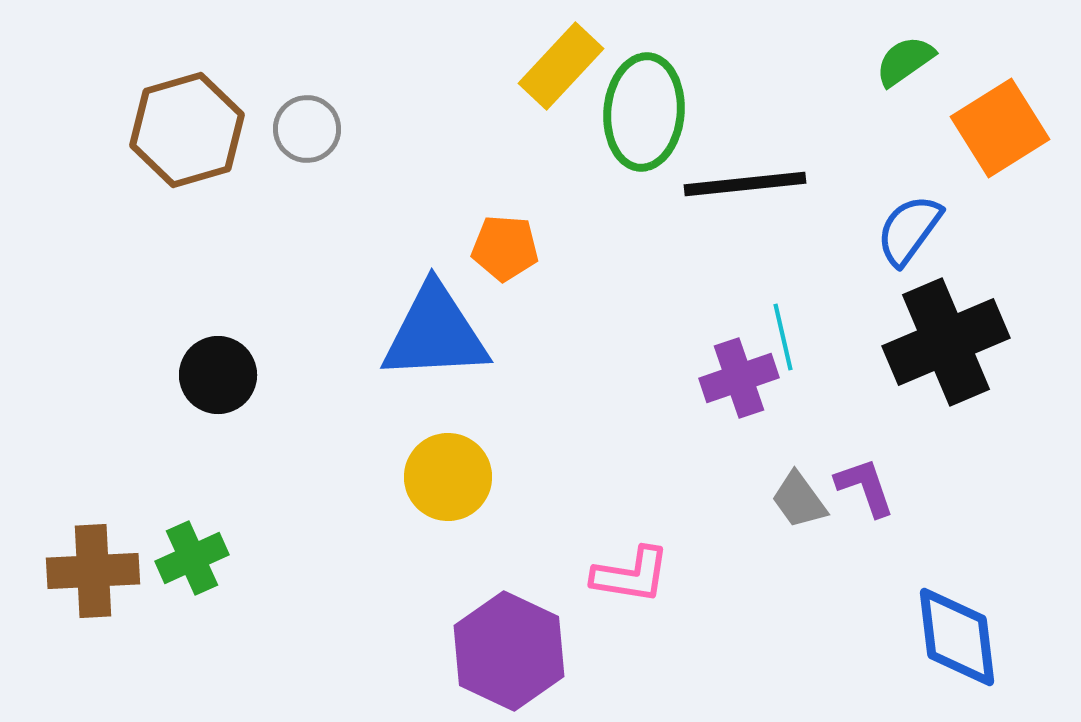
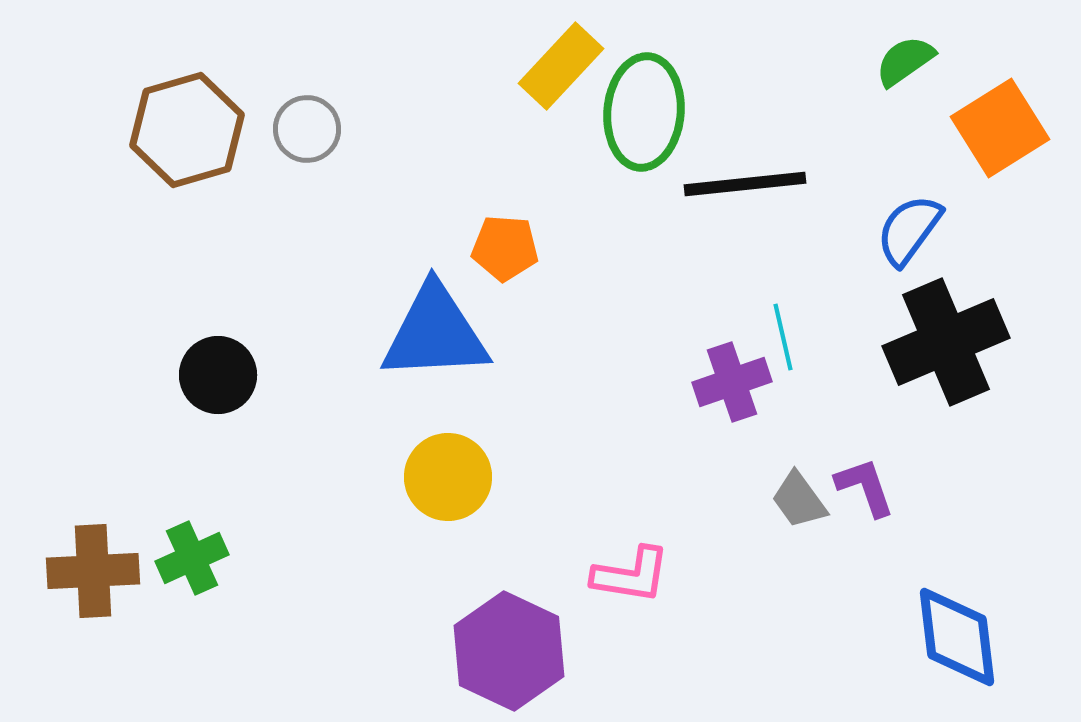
purple cross: moved 7 px left, 4 px down
